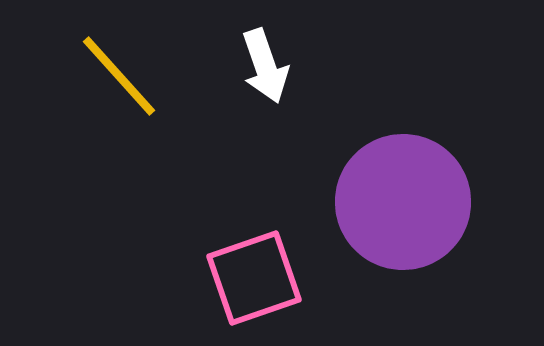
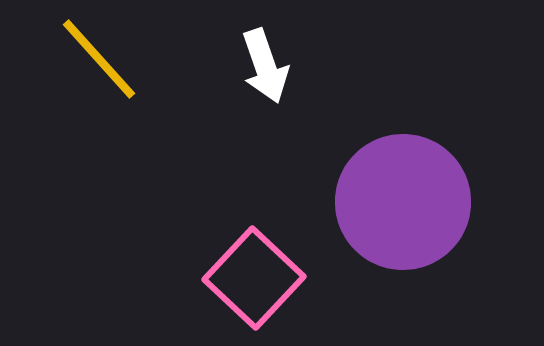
yellow line: moved 20 px left, 17 px up
pink square: rotated 28 degrees counterclockwise
